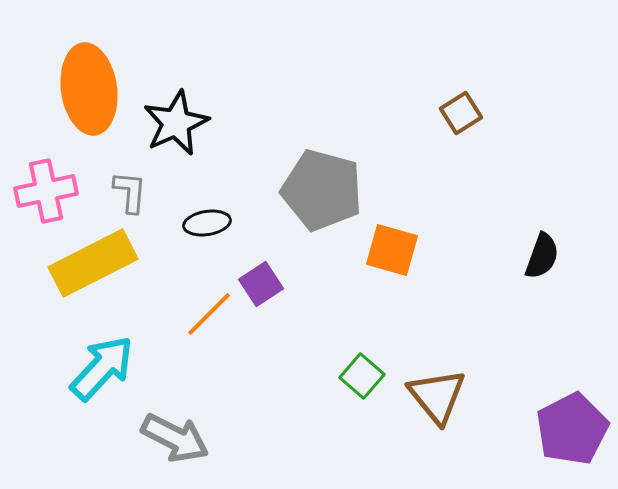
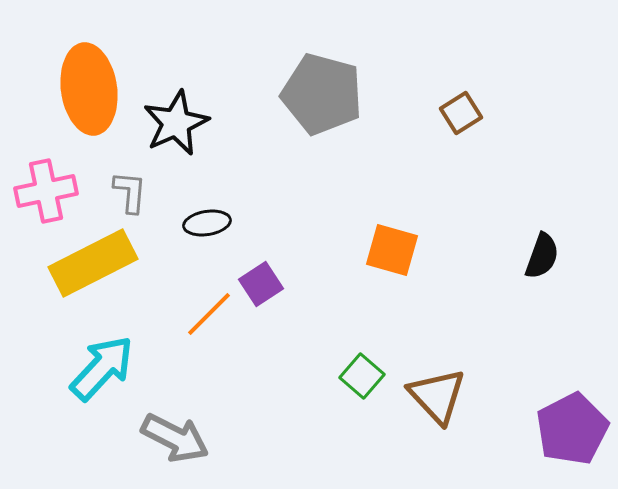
gray pentagon: moved 96 px up
brown triangle: rotated 4 degrees counterclockwise
